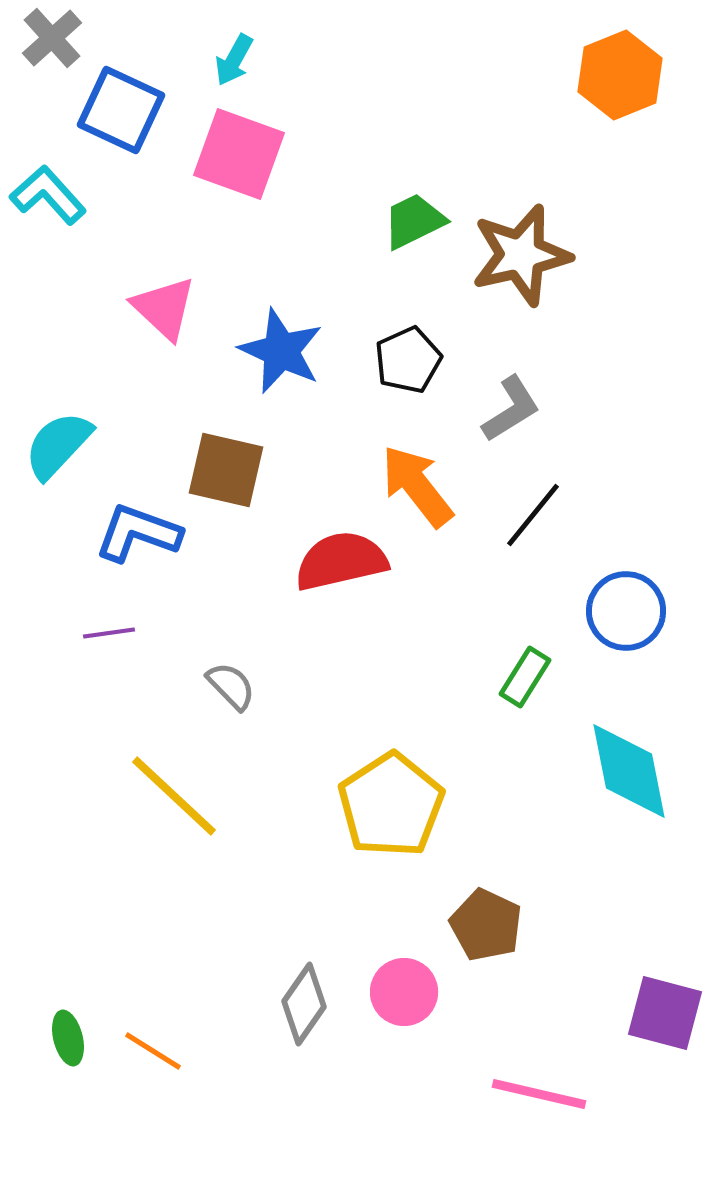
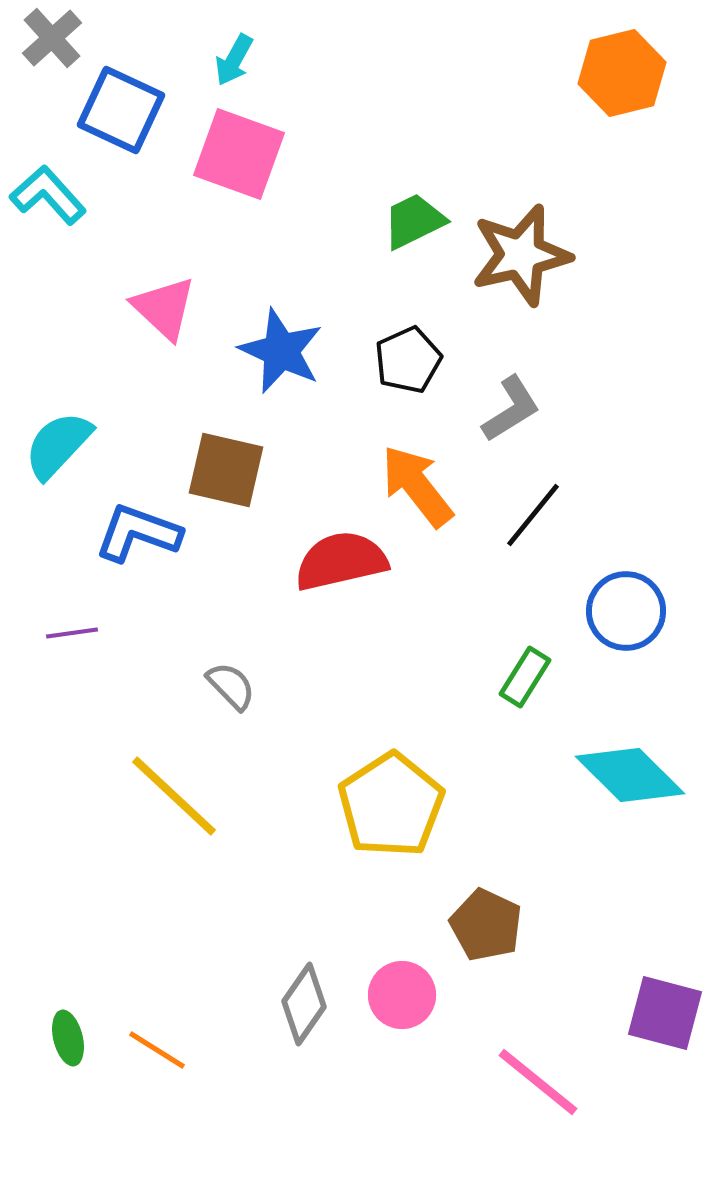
orange hexagon: moved 2 px right, 2 px up; rotated 8 degrees clockwise
purple line: moved 37 px left
cyan diamond: moved 1 px right, 4 px down; rotated 34 degrees counterclockwise
pink circle: moved 2 px left, 3 px down
orange line: moved 4 px right, 1 px up
pink line: moved 1 px left, 12 px up; rotated 26 degrees clockwise
